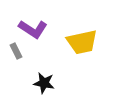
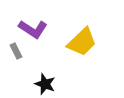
yellow trapezoid: rotated 32 degrees counterclockwise
black star: moved 1 px right, 1 px down; rotated 10 degrees clockwise
